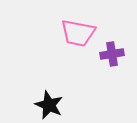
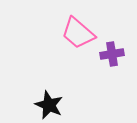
pink trapezoid: rotated 30 degrees clockwise
